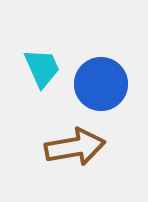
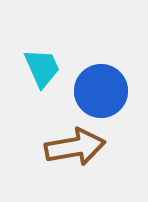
blue circle: moved 7 px down
